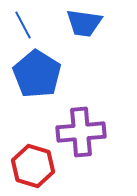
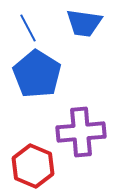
blue line: moved 5 px right, 3 px down
red hexagon: rotated 6 degrees clockwise
